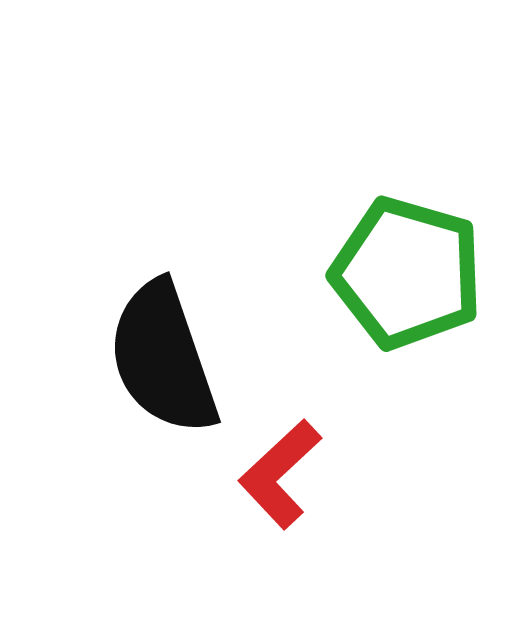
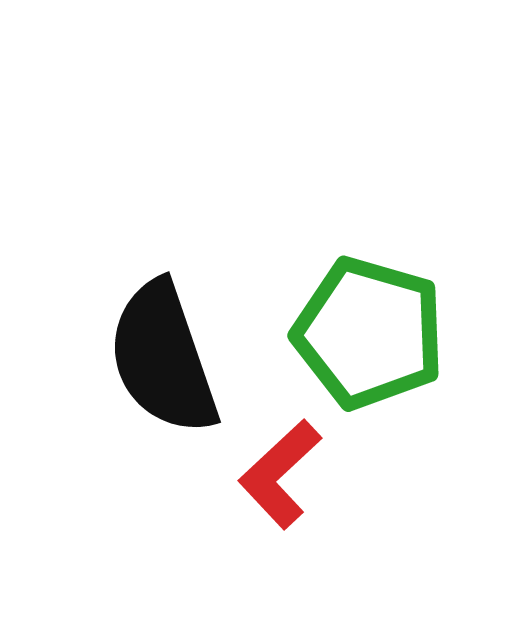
green pentagon: moved 38 px left, 60 px down
